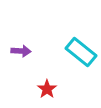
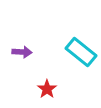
purple arrow: moved 1 px right, 1 px down
